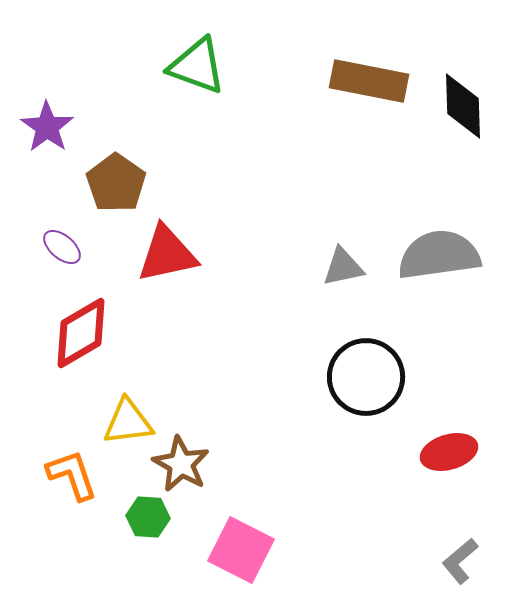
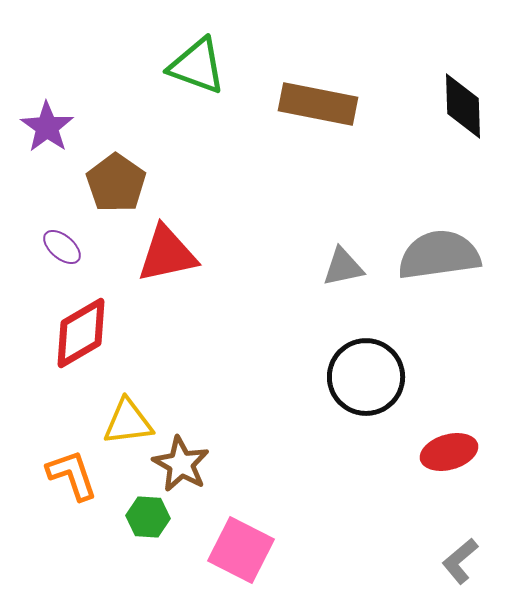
brown rectangle: moved 51 px left, 23 px down
